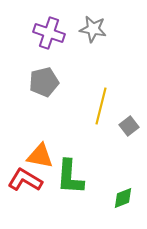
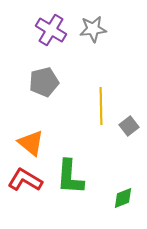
gray star: rotated 16 degrees counterclockwise
purple cross: moved 2 px right, 3 px up; rotated 12 degrees clockwise
yellow line: rotated 15 degrees counterclockwise
orange triangle: moved 9 px left, 13 px up; rotated 28 degrees clockwise
